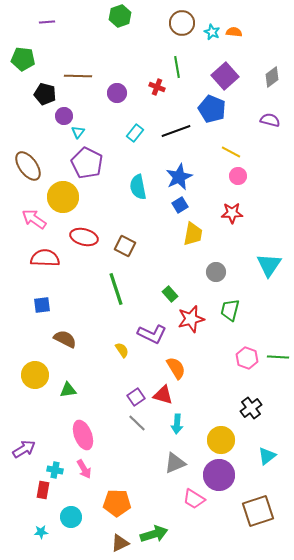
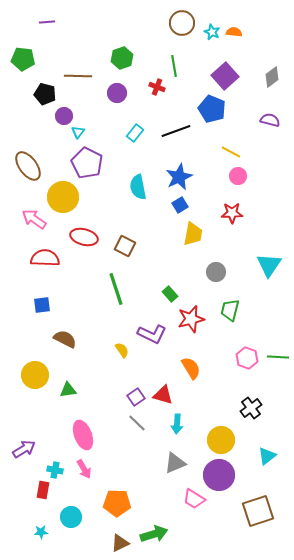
green hexagon at (120, 16): moved 2 px right, 42 px down
green line at (177, 67): moved 3 px left, 1 px up
orange semicircle at (176, 368): moved 15 px right
